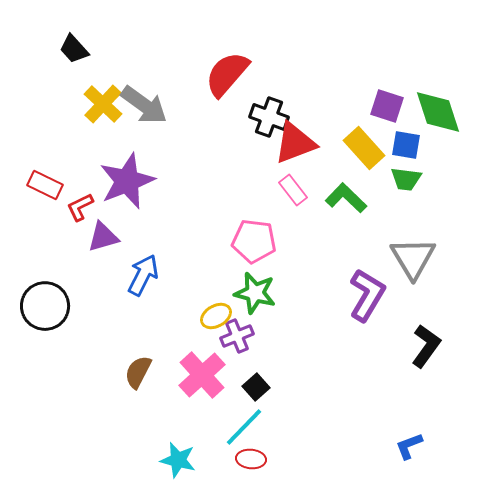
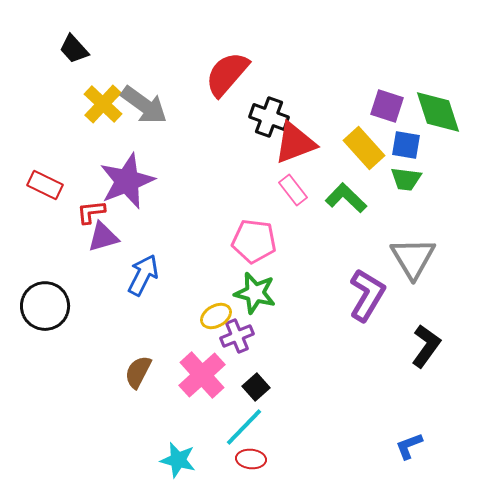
red L-shape: moved 11 px right, 5 px down; rotated 20 degrees clockwise
